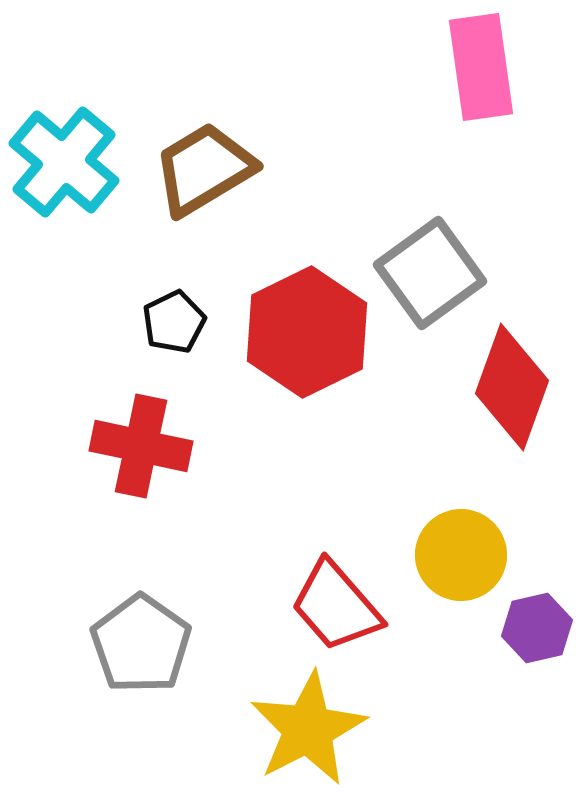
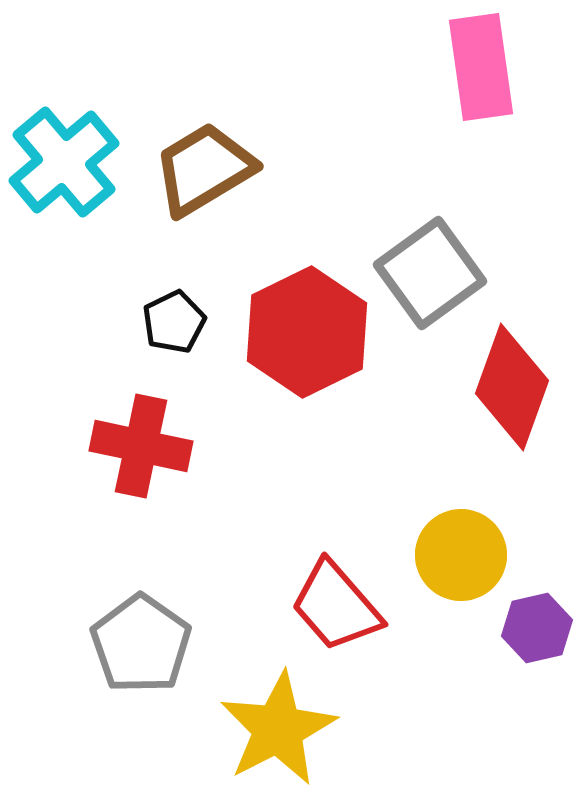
cyan cross: rotated 10 degrees clockwise
yellow star: moved 30 px left
